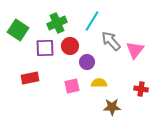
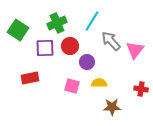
pink square: rotated 28 degrees clockwise
